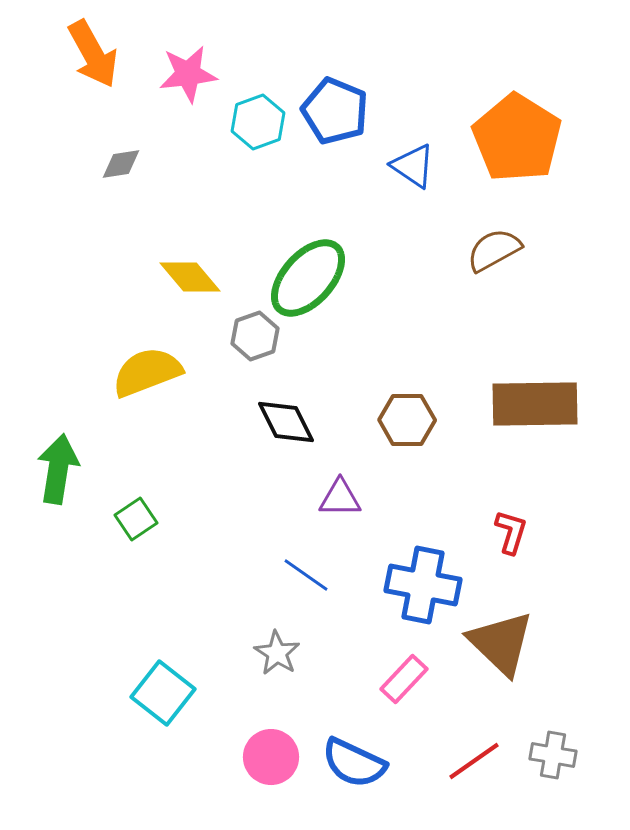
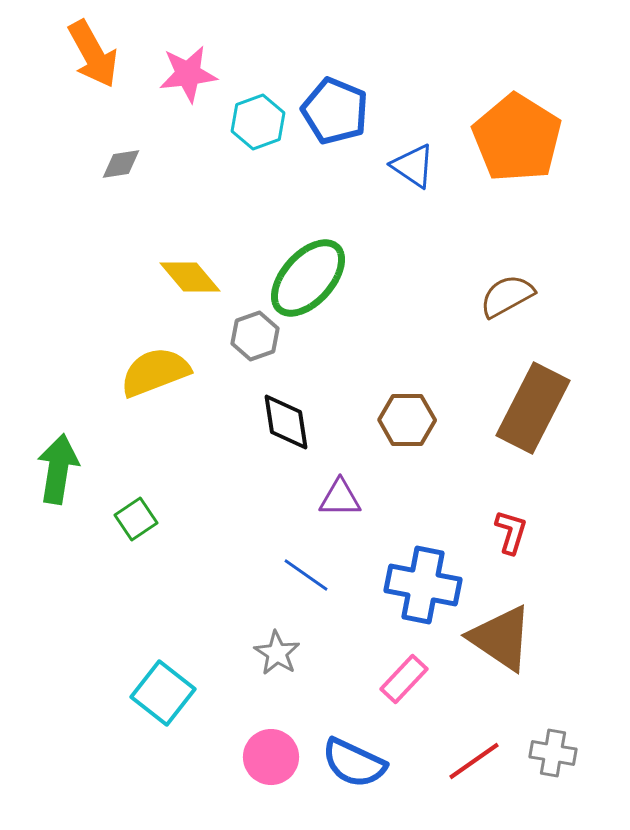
brown semicircle: moved 13 px right, 46 px down
yellow semicircle: moved 8 px right
brown rectangle: moved 2 px left, 4 px down; rotated 62 degrees counterclockwise
black diamond: rotated 18 degrees clockwise
brown triangle: moved 5 px up; rotated 10 degrees counterclockwise
gray cross: moved 2 px up
